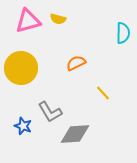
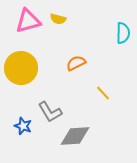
gray diamond: moved 2 px down
